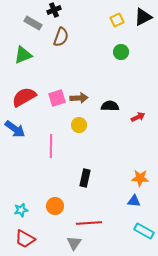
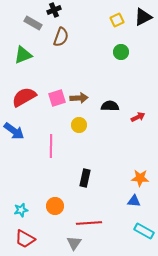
blue arrow: moved 1 px left, 2 px down
